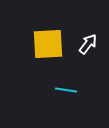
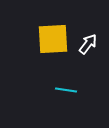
yellow square: moved 5 px right, 5 px up
